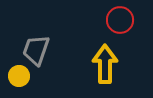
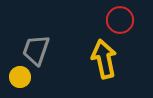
yellow arrow: moved 1 px left, 5 px up; rotated 12 degrees counterclockwise
yellow circle: moved 1 px right, 1 px down
